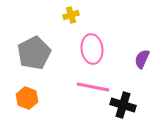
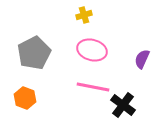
yellow cross: moved 13 px right
pink ellipse: moved 1 px down; rotated 68 degrees counterclockwise
orange hexagon: moved 2 px left
black cross: rotated 20 degrees clockwise
